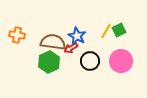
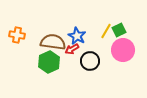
red arrow: moved 1 px right, 1 px down
pink circle: moved 2 px right, 11 px up
